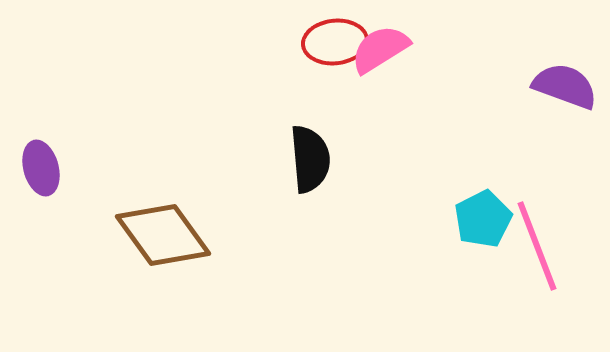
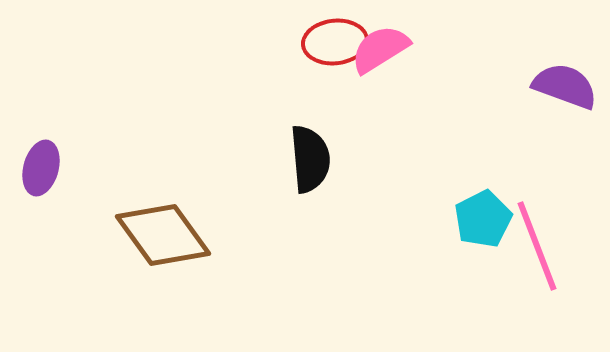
purple ellipse: rotated 30 degrees clockwise
